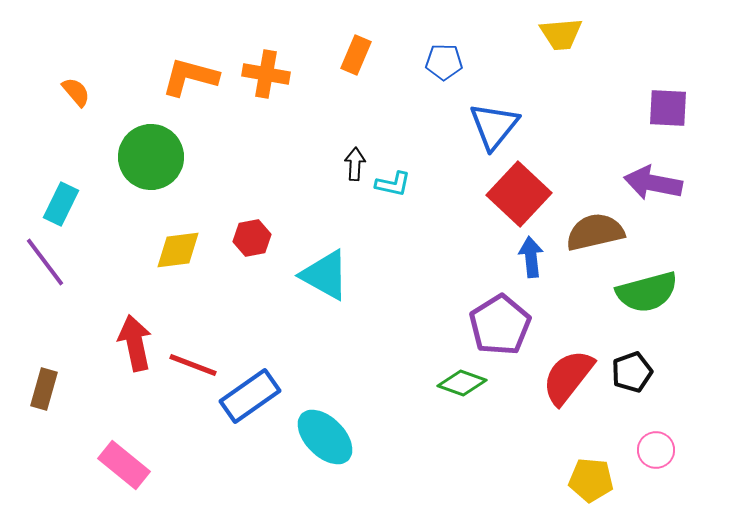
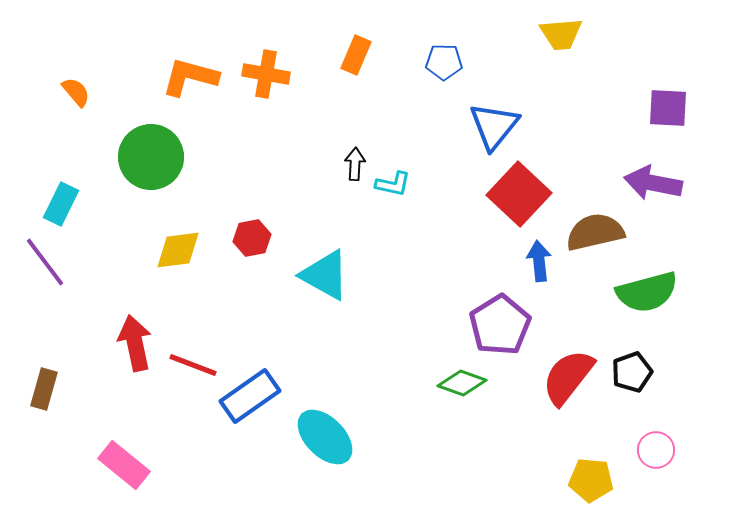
blue arrow: moved 8 px right, 4 px down
